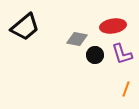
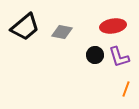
gray diamond: moved 15 px left, 7 px up
purple L-shape: moved 3 px left, 3 px down
